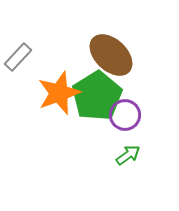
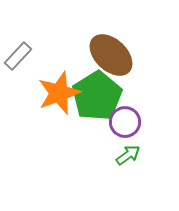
gray rectangle: moved 1 px up
purple circle: moved 7 px down
